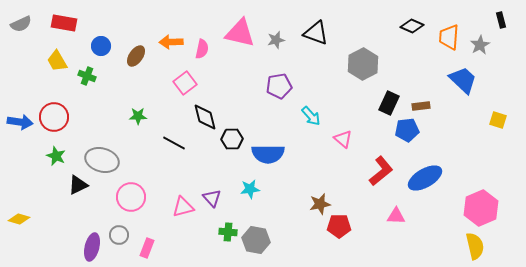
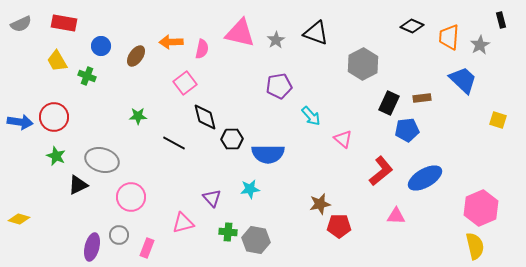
gray star at (276, 40): rotated 18 degrees counterclockwise
brown rectangle at (421, 106): moved 1 px right, 8 px up
pink triangle at (183, 207): moved 16 px down
